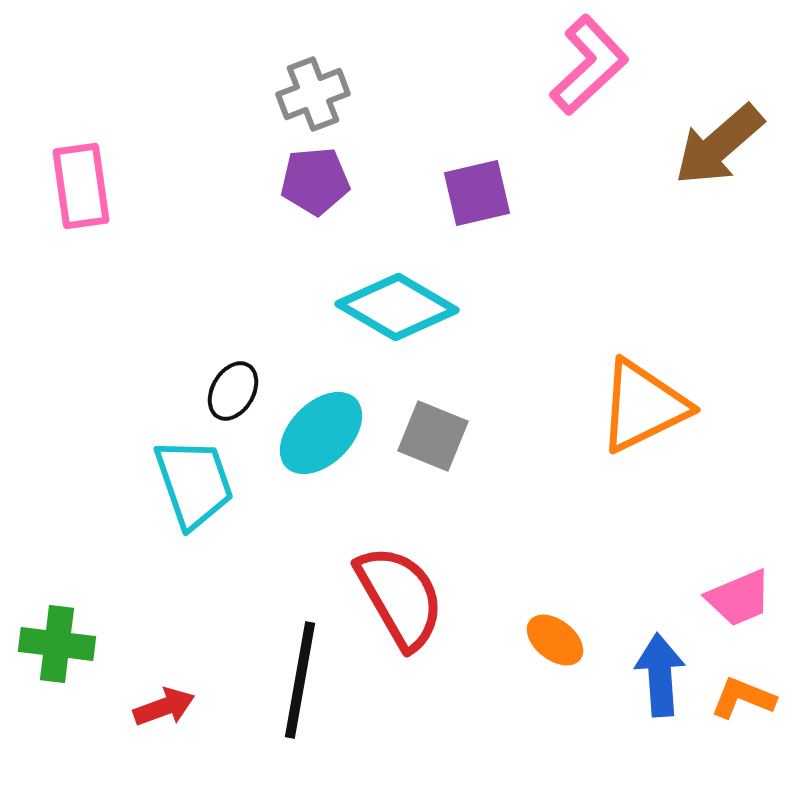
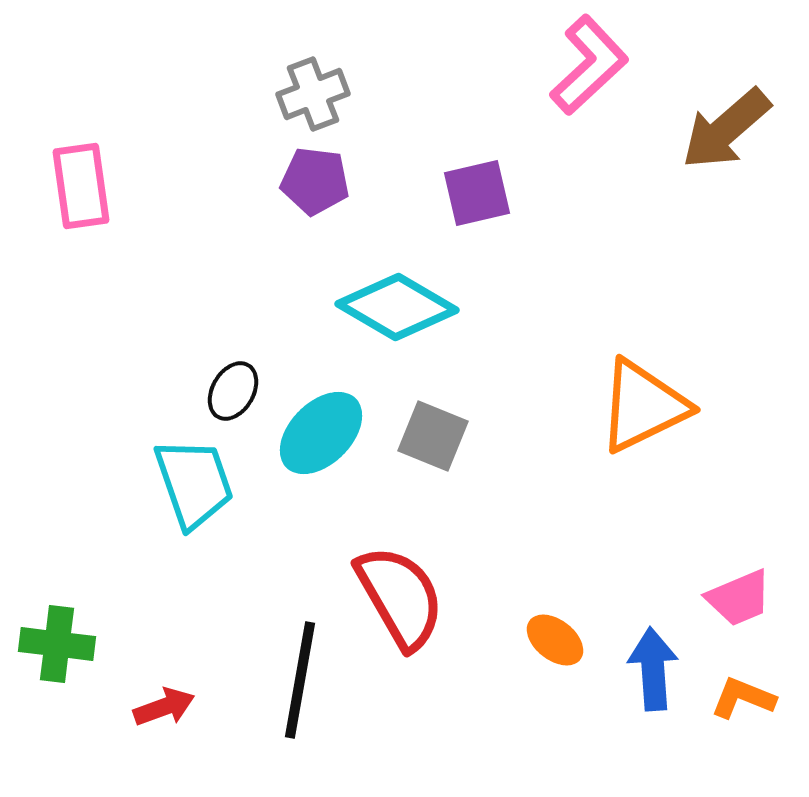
brown arrow: moved 7 px right, 16 px up
purple pentagon: rotated 12 degrees clockwise
blue arrow: moved 7 px left, 6 px up
